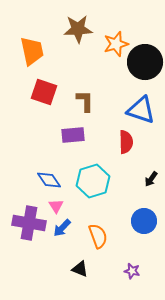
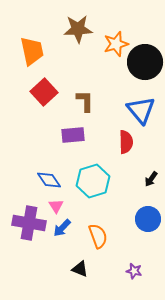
red square: rotated 28 degrees clockwise
blue triangle: rotated 32 degrees clockwise
blue circle: moved 4 px right, 2 px up
purple star: moved 2 px right
